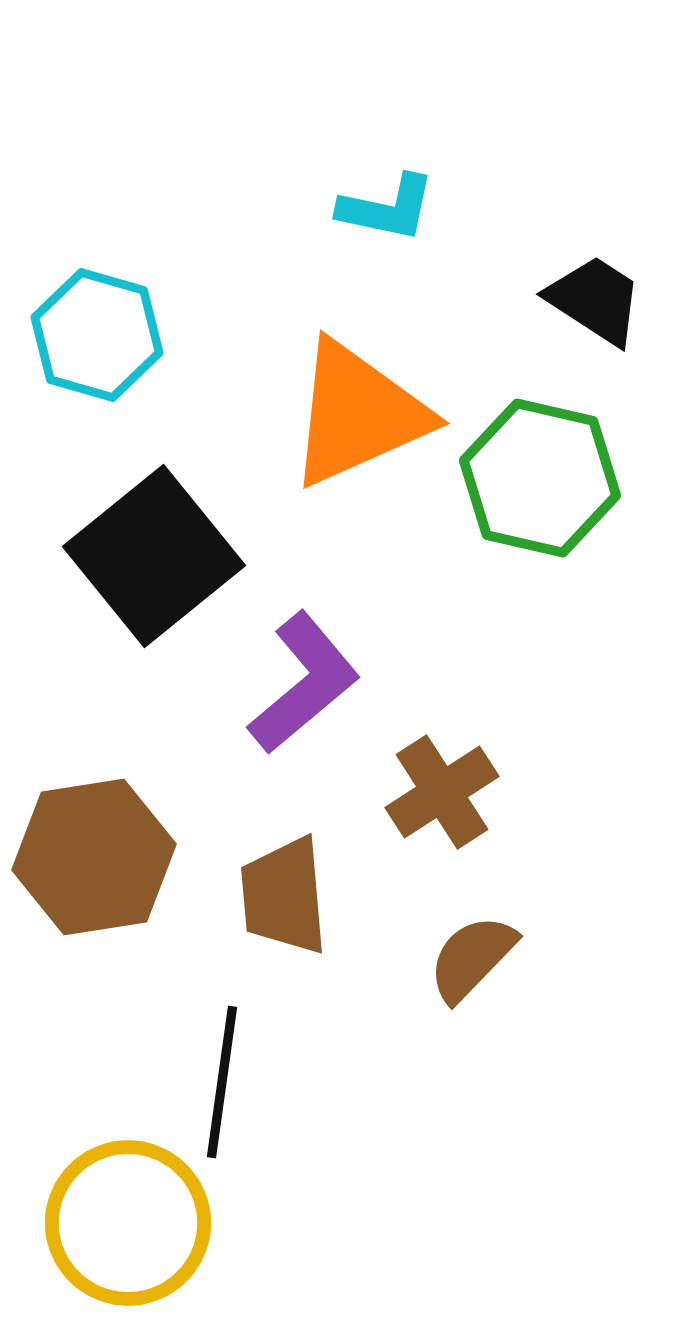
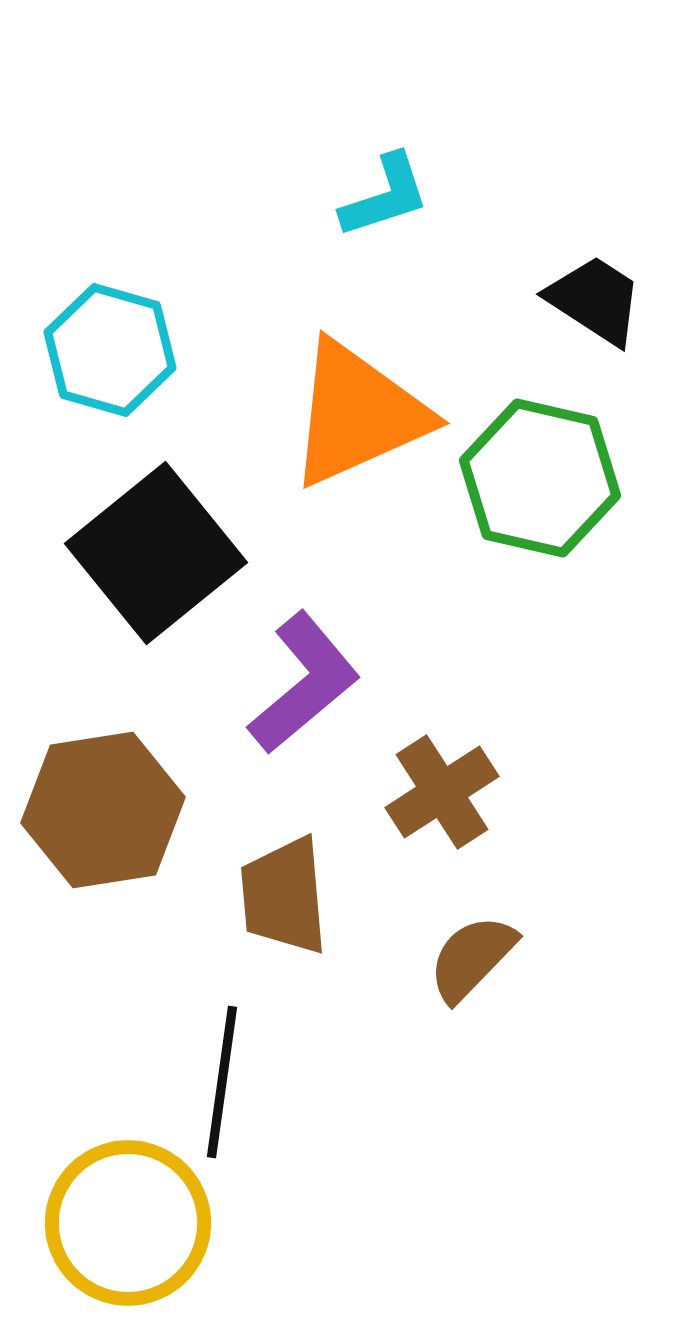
cyan L-shape: moved 2 px left, 12 px up; rotated 30 degrees counterclockwise
cyan hexagon: moved 13 px right, 15 px down
black square: moved 2 px right, 3 px up
brown hexagon: moved 9 px right, 47 px up
